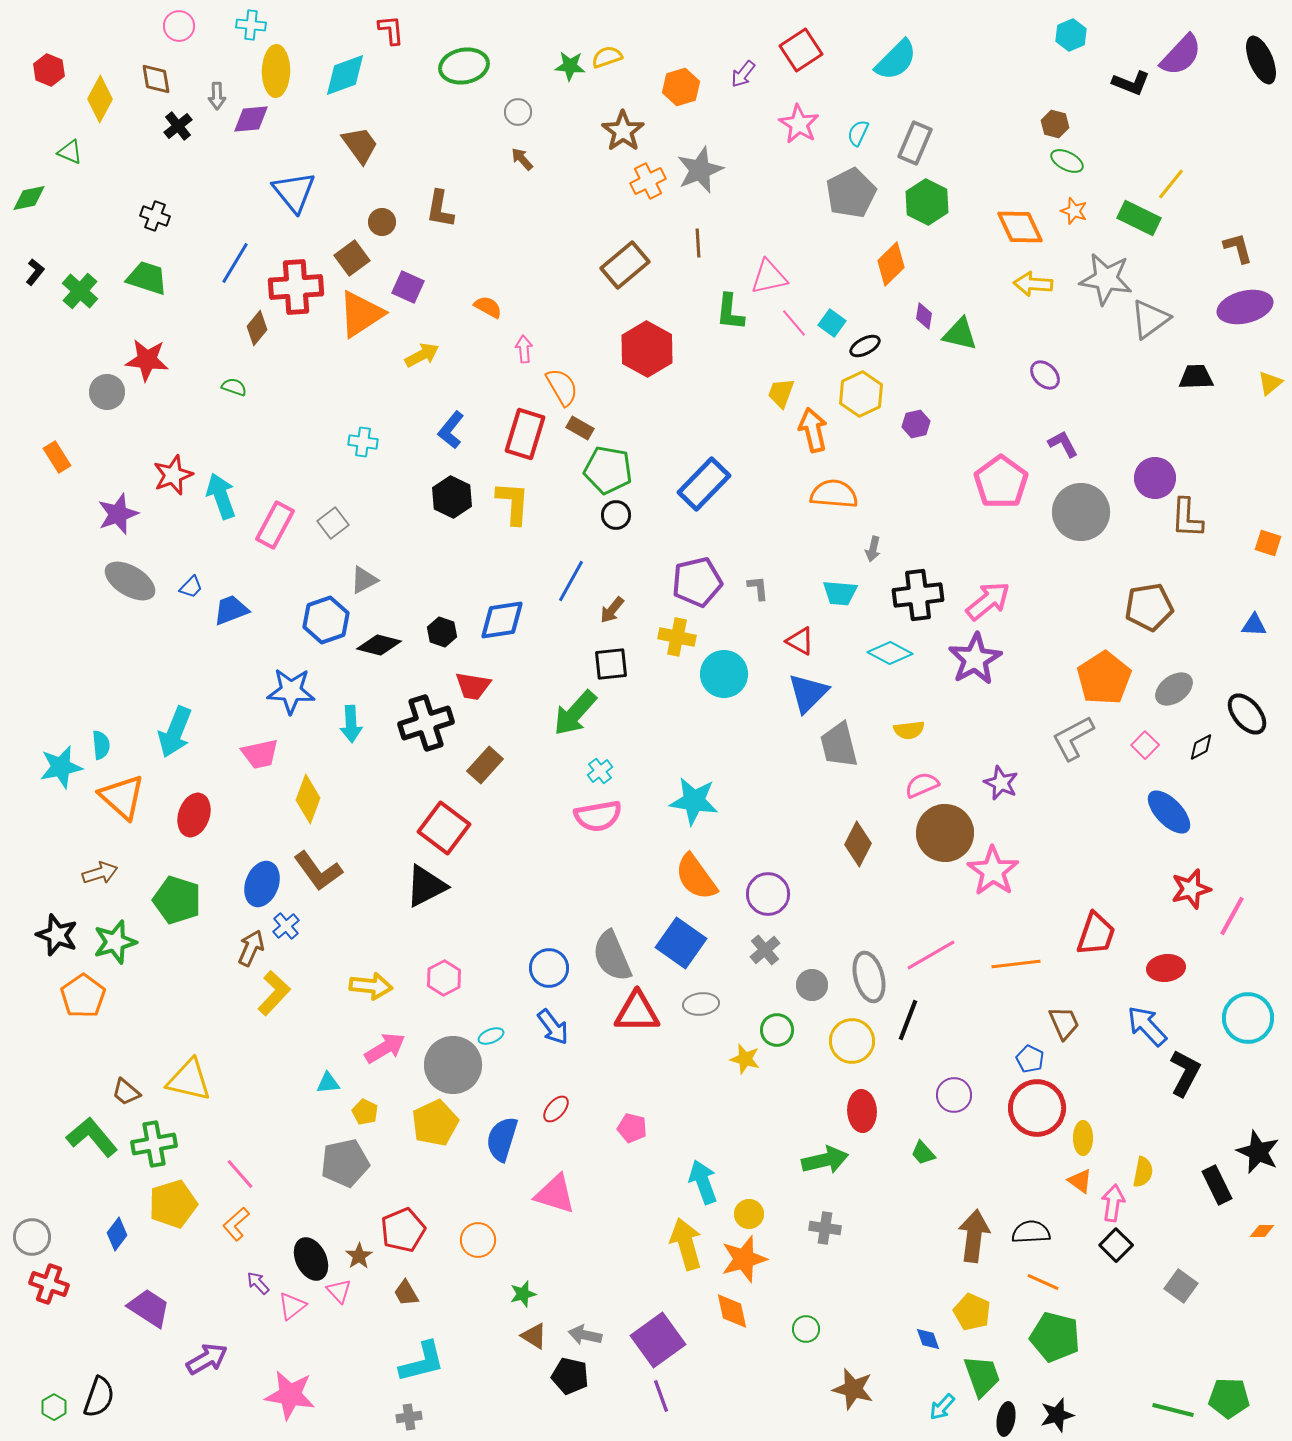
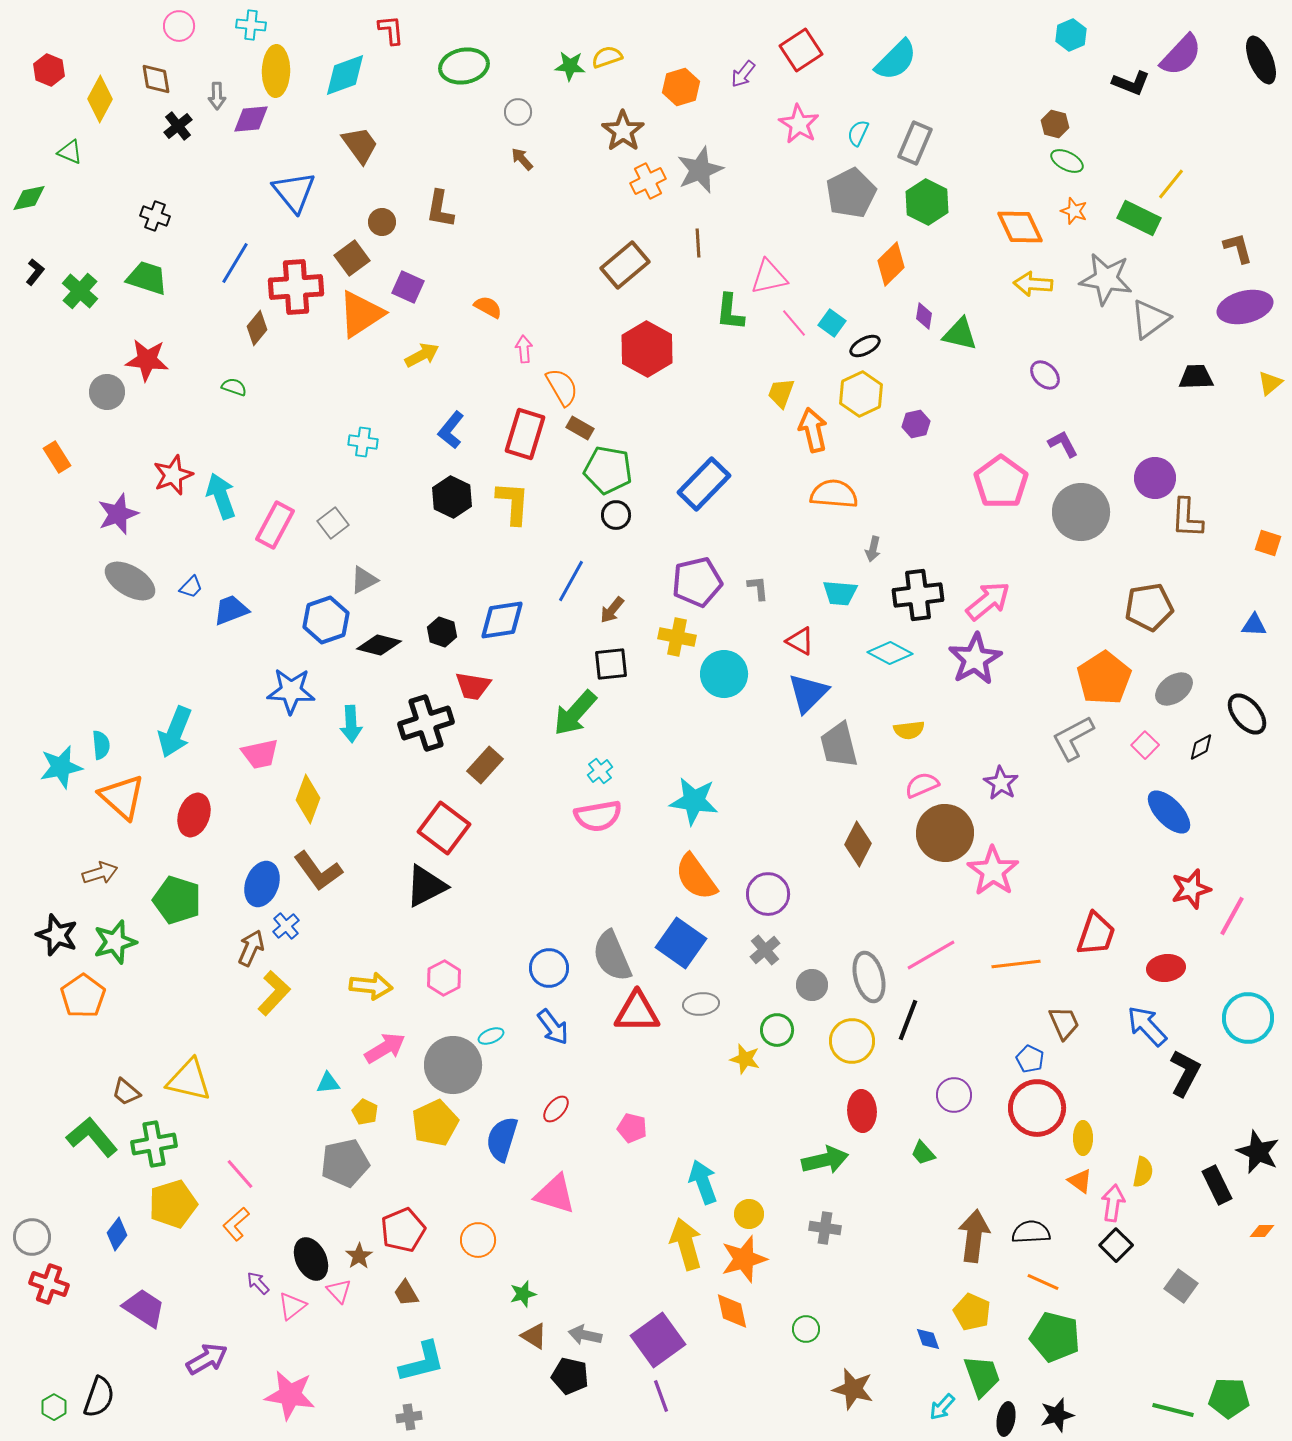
purple star at (1001, 783): rotated 8 degrees clockwise
purple trapezoid at (149, 1308): moved 5 px left
